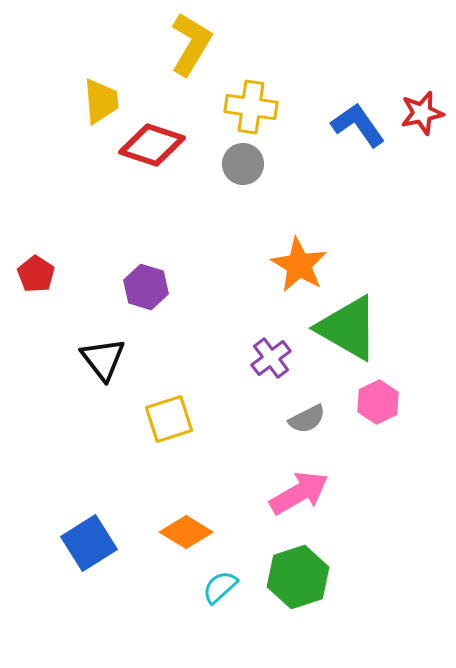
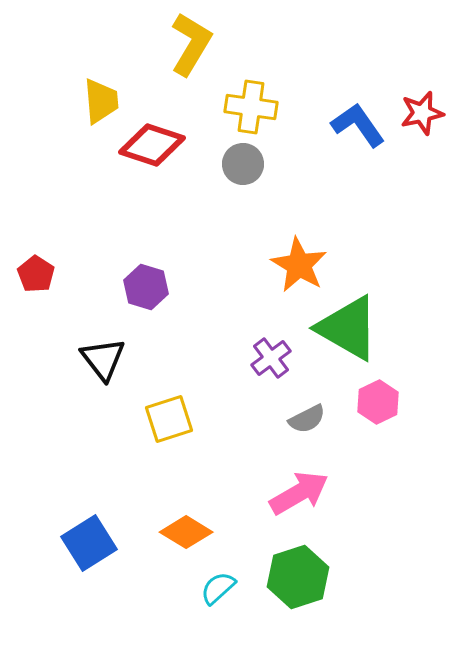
cyan semicircle: moved 2 px left, 1 px down
